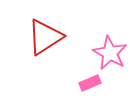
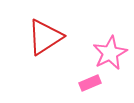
pink star: rotated 16 degrees clockwise
